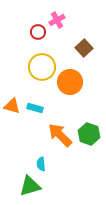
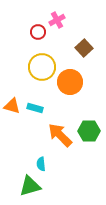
green hexagon: moved 3 px up; rotated 20 degrees counterclockwise
